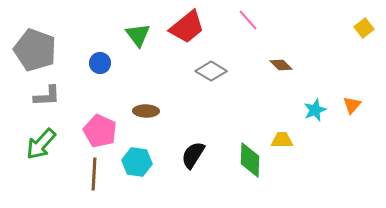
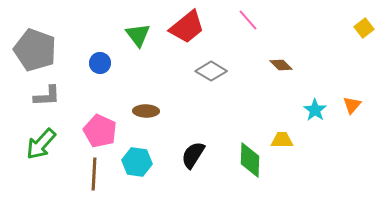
cyan star: rotated 15 degrees counterclockwise
